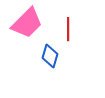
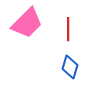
blue diamond: moved 20 px right, 11 px down
